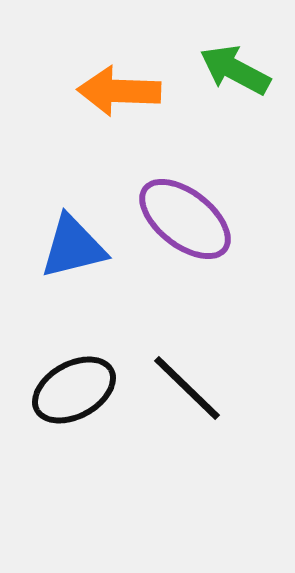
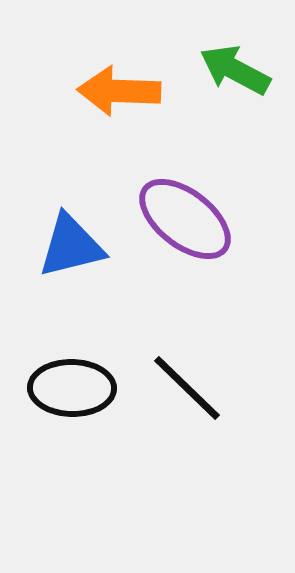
blue triangle: moved 2 px left, 1 px up
black ellipse: moved 2 px left, 2 px up; rotated 30 degrees clockwise
